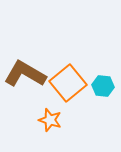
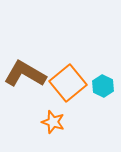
cyan hexagon: rotated 20 degrees clockwise
orange star: moved 3 px right, 2 px down
